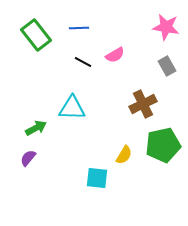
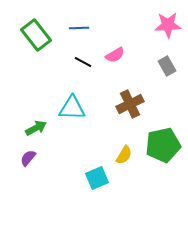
pink star: moved 2 px right, 2 px up; rotated 12 degrees counterclockwise
brown cross: moved 13 px left
cyan square: rotated 30 degrees counterclockwise
